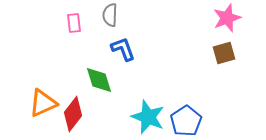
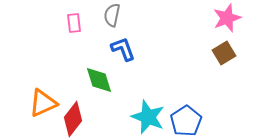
gray semicircle: moved 2 px right; rotated 10 degrees clockwise
brown square: rotated 15 degrees counterclockwise
red diamond: moved 5 px down
